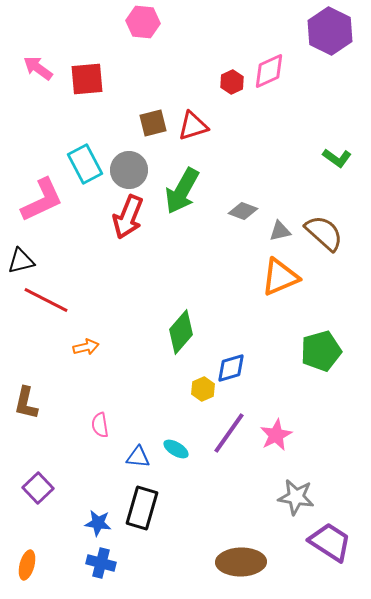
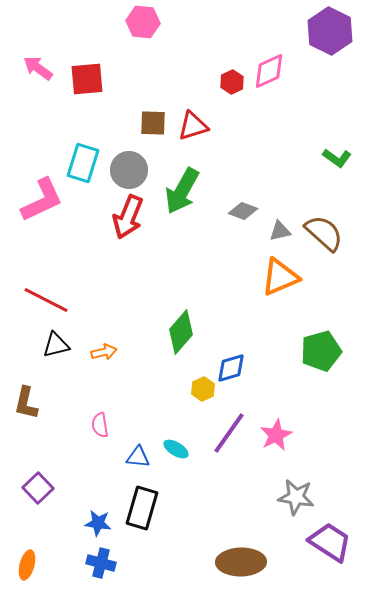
brown square: rotated 16 degrees clockwise
cyan rectangle: moved 2 px left, 1 px up; rotated 45 degrees clockwise
black triangle: moved 35 px right, 84 px down
orange arrow: moved 18 px right, 5 px down
